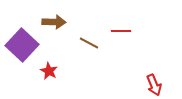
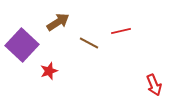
brown arrow: moved 4 px right; rotated 35 degrees counterclockwise
red line: rotated 12 degrees counterclockwise
red star: rotated 24 degrees clockwise
